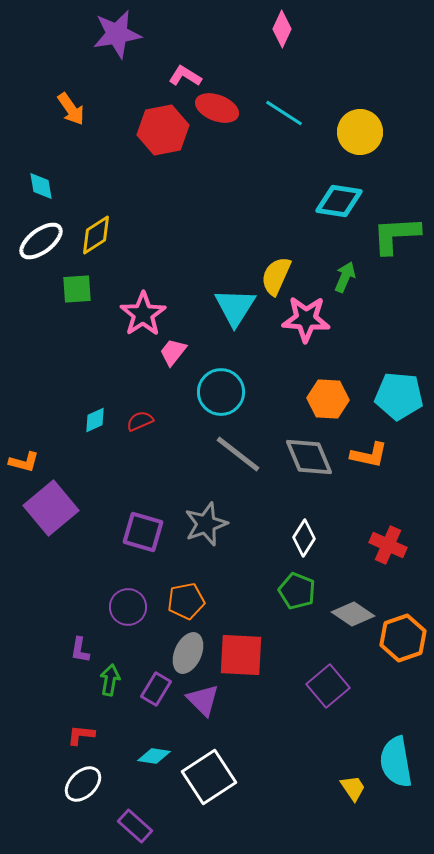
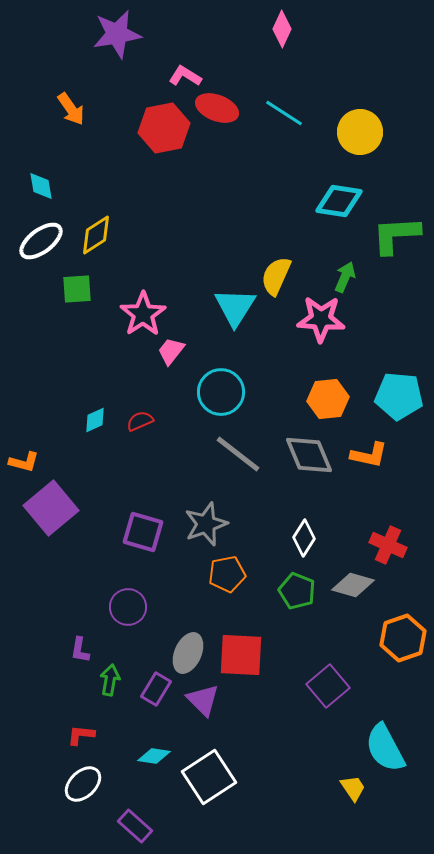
red hexagon at (163, 130): moved 1 px right, 2 px up
pink star at (306, 319): moved 15 px right
pink trapezoid at (173, 352): moved 2 px left, 1 px up
orange hexagon at (328, 399): rotated 9 degrees counterclockwise
gray diamond at (309, 457): moved 2 px up
orange pentagon at (186, 601): moved 41 px right, 27 px up
gray diamond at (353, 614): moved 29 px up; rotated 18 degrees counterclockwise
cyan semicircle at (396, 762): moved 11 px left, 14 px up; rotated 18 degrees counterclockwise
